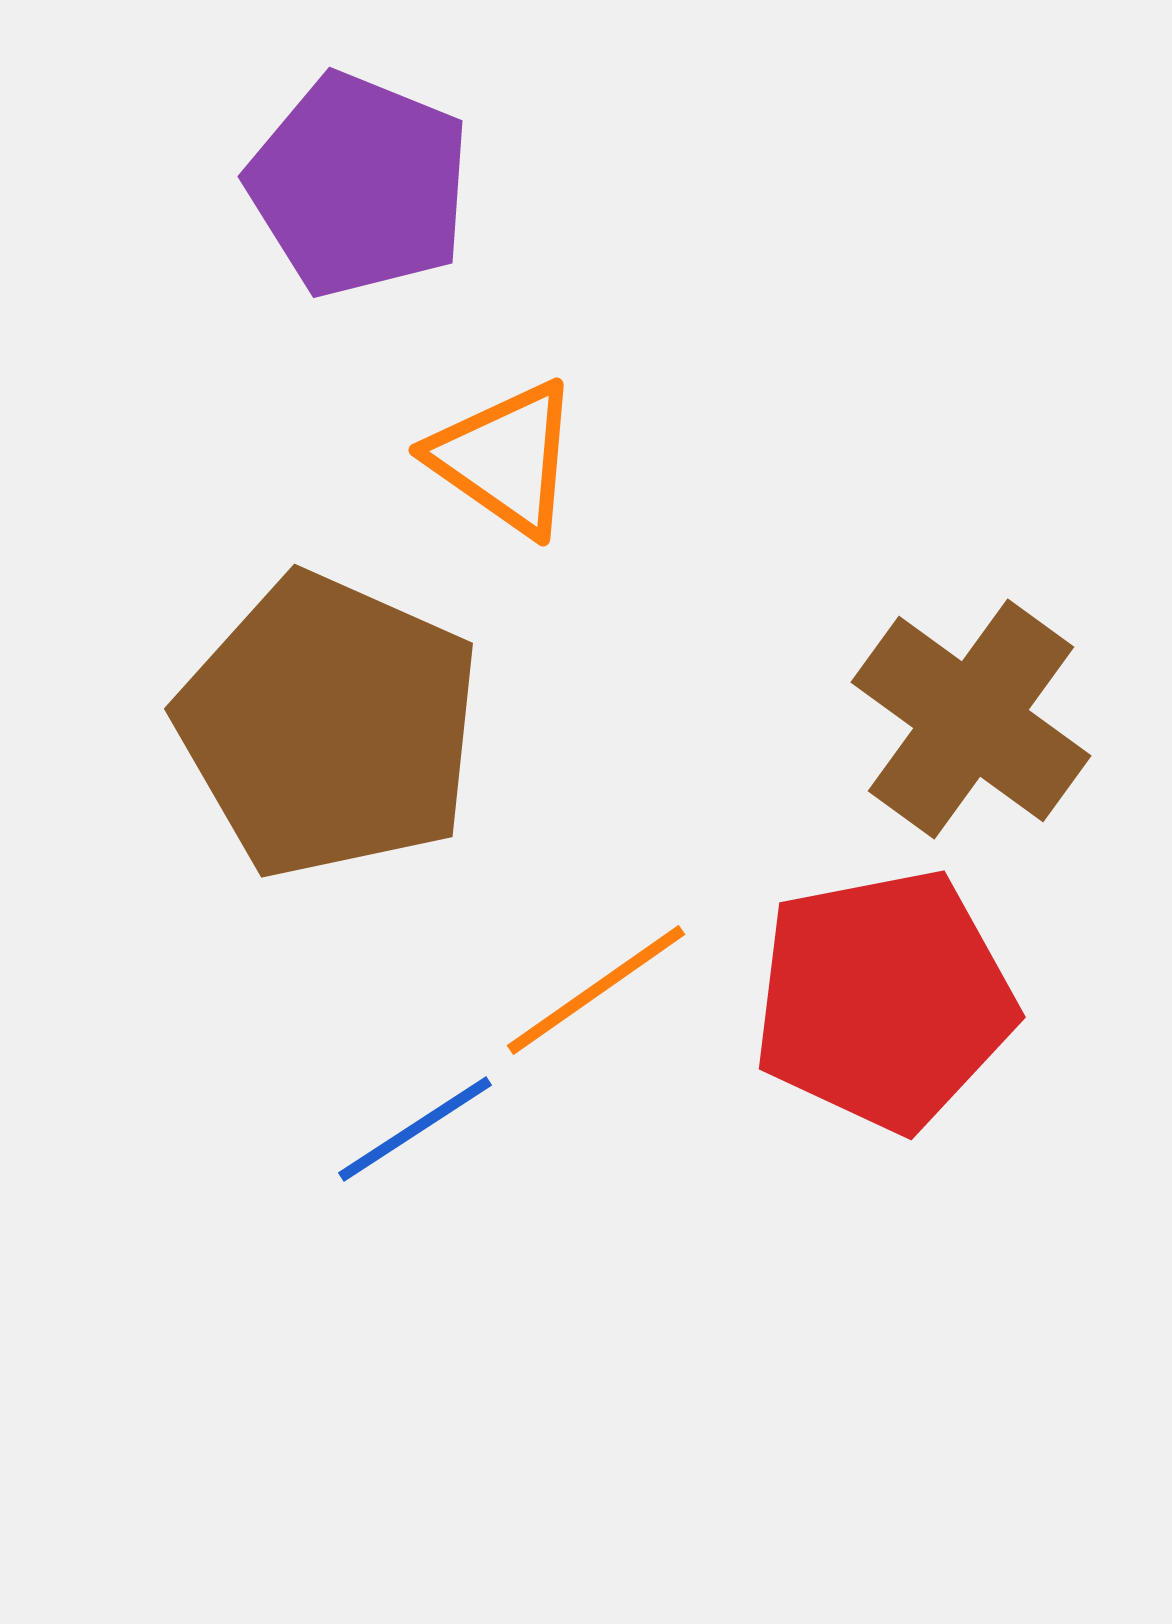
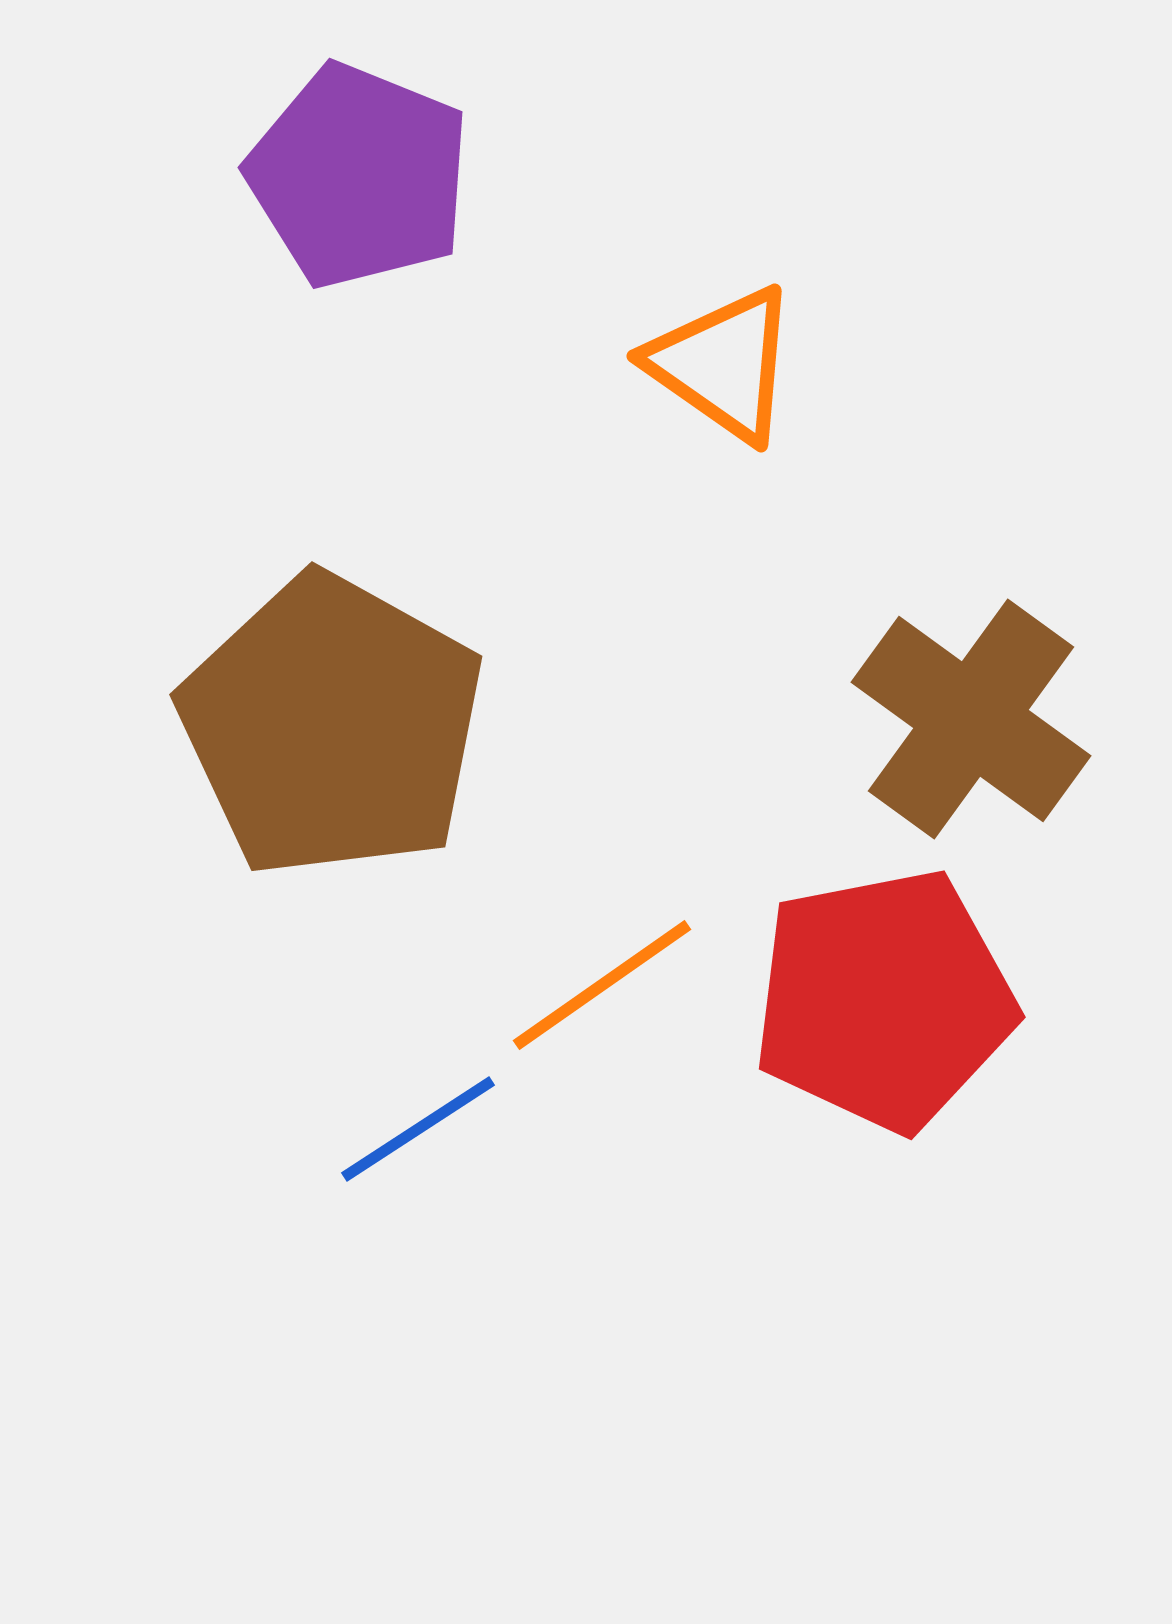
purple pentagon: moved 9 px up
orange triangle: moved 218 px right, 94 px up
brown pentagon: moved 3 px right; rotated 5 degrees clockwise
orange line: moved 6 px right, 5 px up
blue line: moved 3 px right
